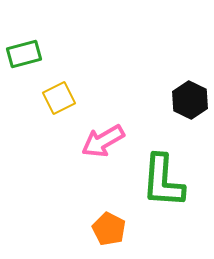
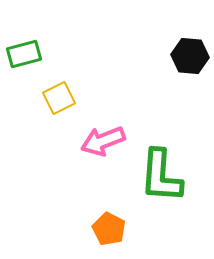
black hexagon: moved 44 px up; rotated 21 degrees counterclockwise
pink arrow: rotated 9 degrees clockwise
green L-shape: moved 2 px left, 5 px up
